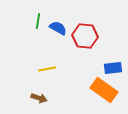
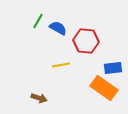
green line: rotated 21 degrees clockwise
red hexagon: moved 1 px right, 5 px down
yellow line: moved 14 px right, 4 px up
orange rectangle: moved 2 px up
